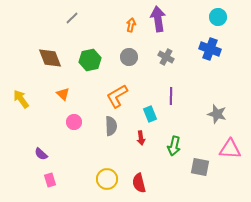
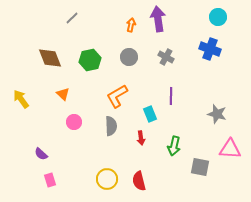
red semicircle: moved 2 px up
